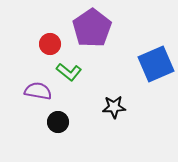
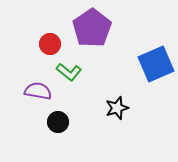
black star: moved 3 px right, 1 px down; rotated 15 degrees counterclockwise
